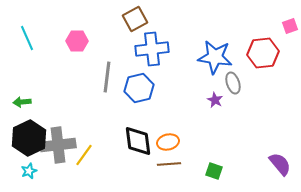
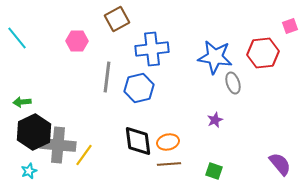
brown square: moved 18 px left
cyan line: moved 10 px left; rotated 15 degrees counterclockwise
purple star: moved 20 px down; rotated 21 degrees clockwise
black hexagon: moved 5 px right, 6 px up
gray cross: rotated 12 degrees clockwise
